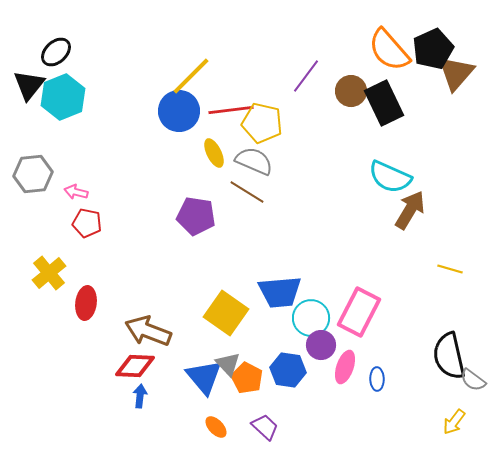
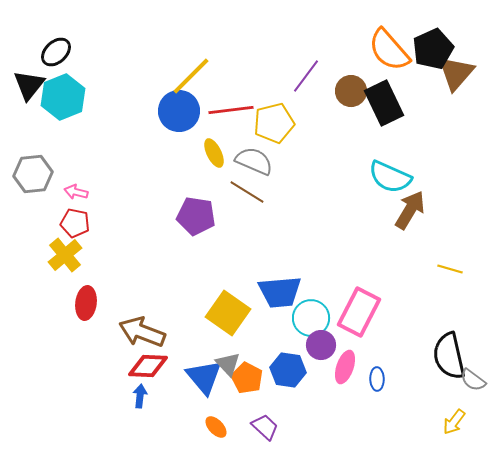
yellow pentagon at (262, 123): moved 12 px right; rotated 27 degrees counterclockwise
red pentagon at (87, 223): moved 12 px left
yellow cross at (49, 273): moved 16 px right, 18 px up
yellow square at (226, 313): moved 2 px right
brown arrow at (148, 331): moved 6 px left, 1 px down
red diamond at (135, 366): moved 13 px right
